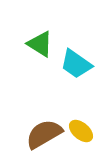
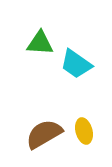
green triangle: moved 1 px up; rotated 28 degrees counterclockwise
yellow ellipse: moved 3 px right; rotated 35 degrees clockwise
